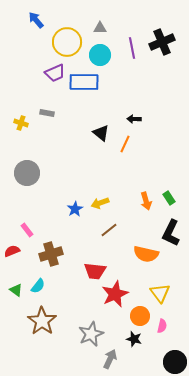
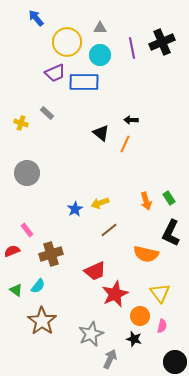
blue arrow: moved 2 px up
gray rectangle: rotated 32 degrees clockwise
black arrow: moved 3 px left, 1 px down
red trapezoid: rotated 30 degrees counterclockwise
